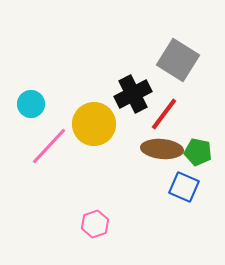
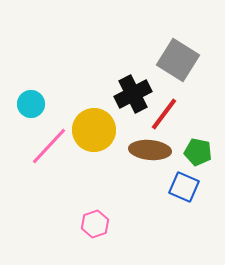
yellow circle: moved 6 px down
brown ellipse: moved 12 px left, 1 px down
